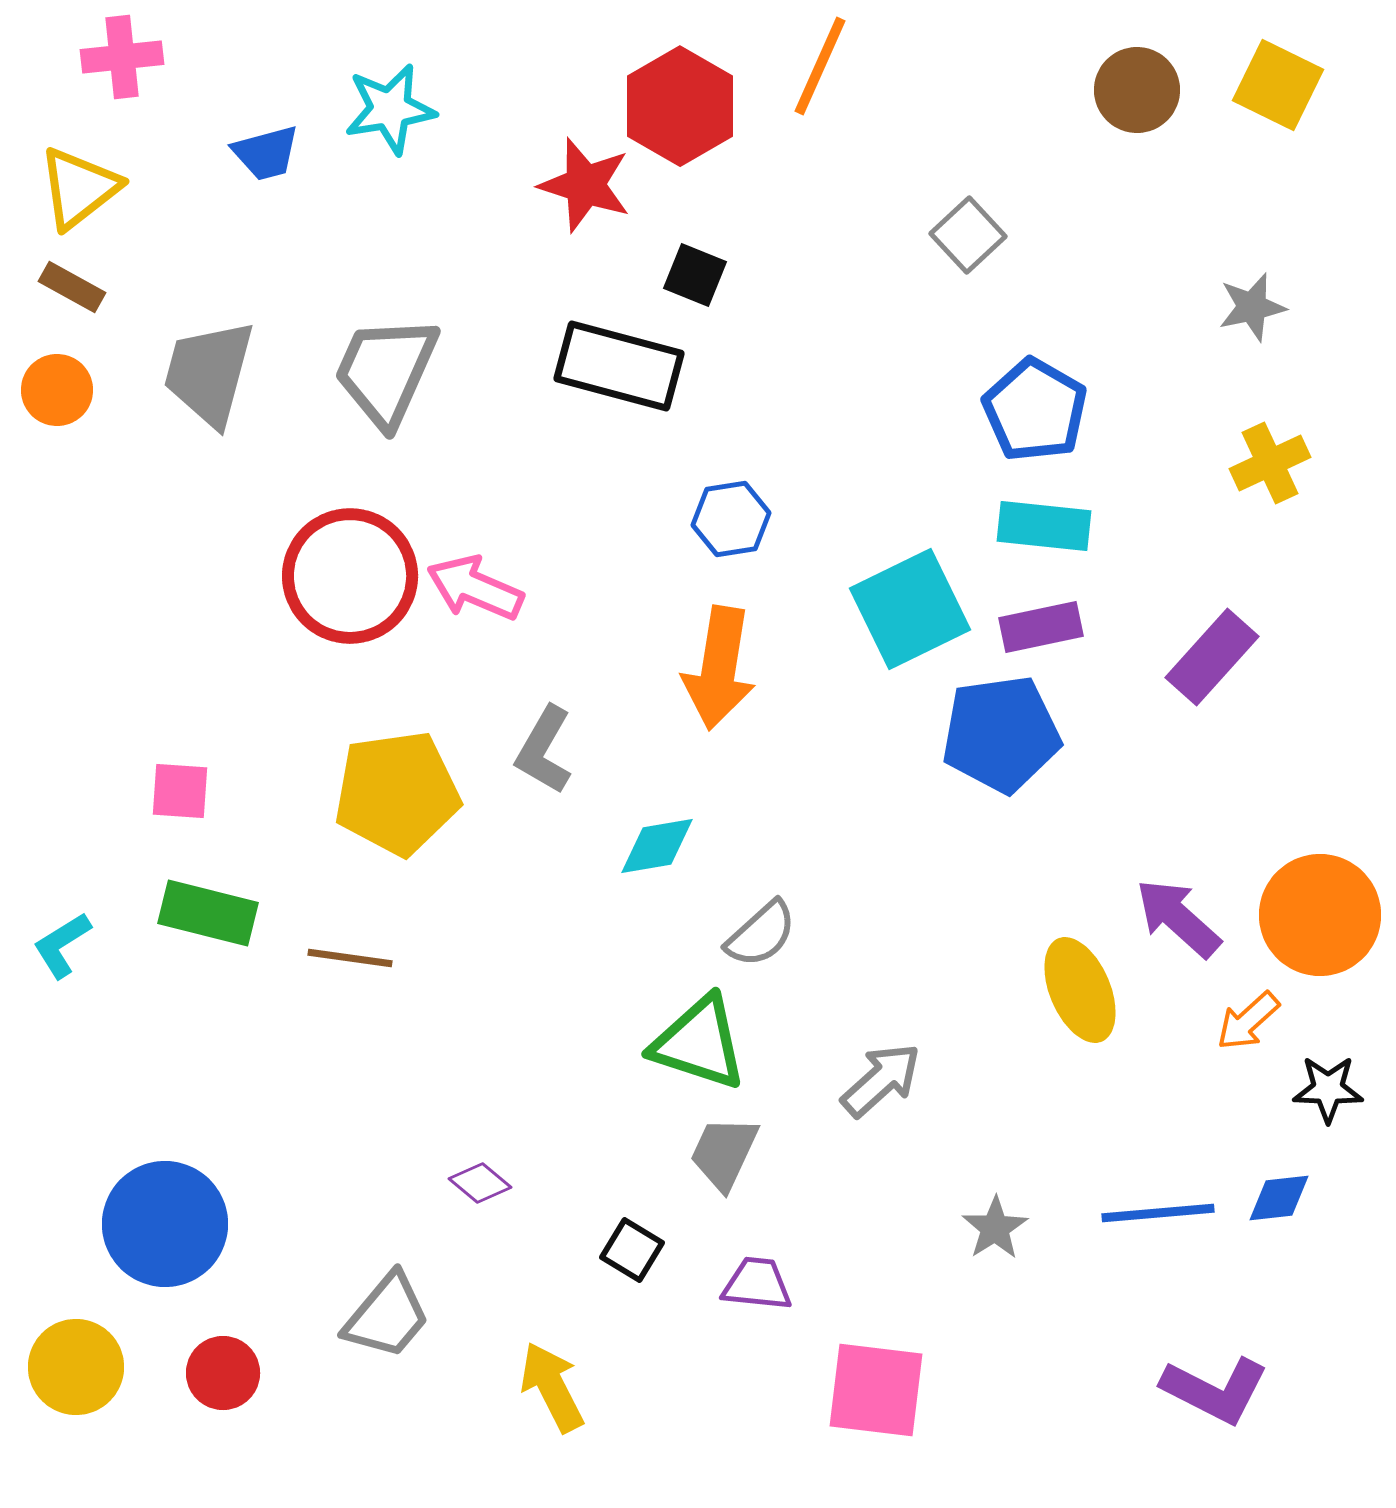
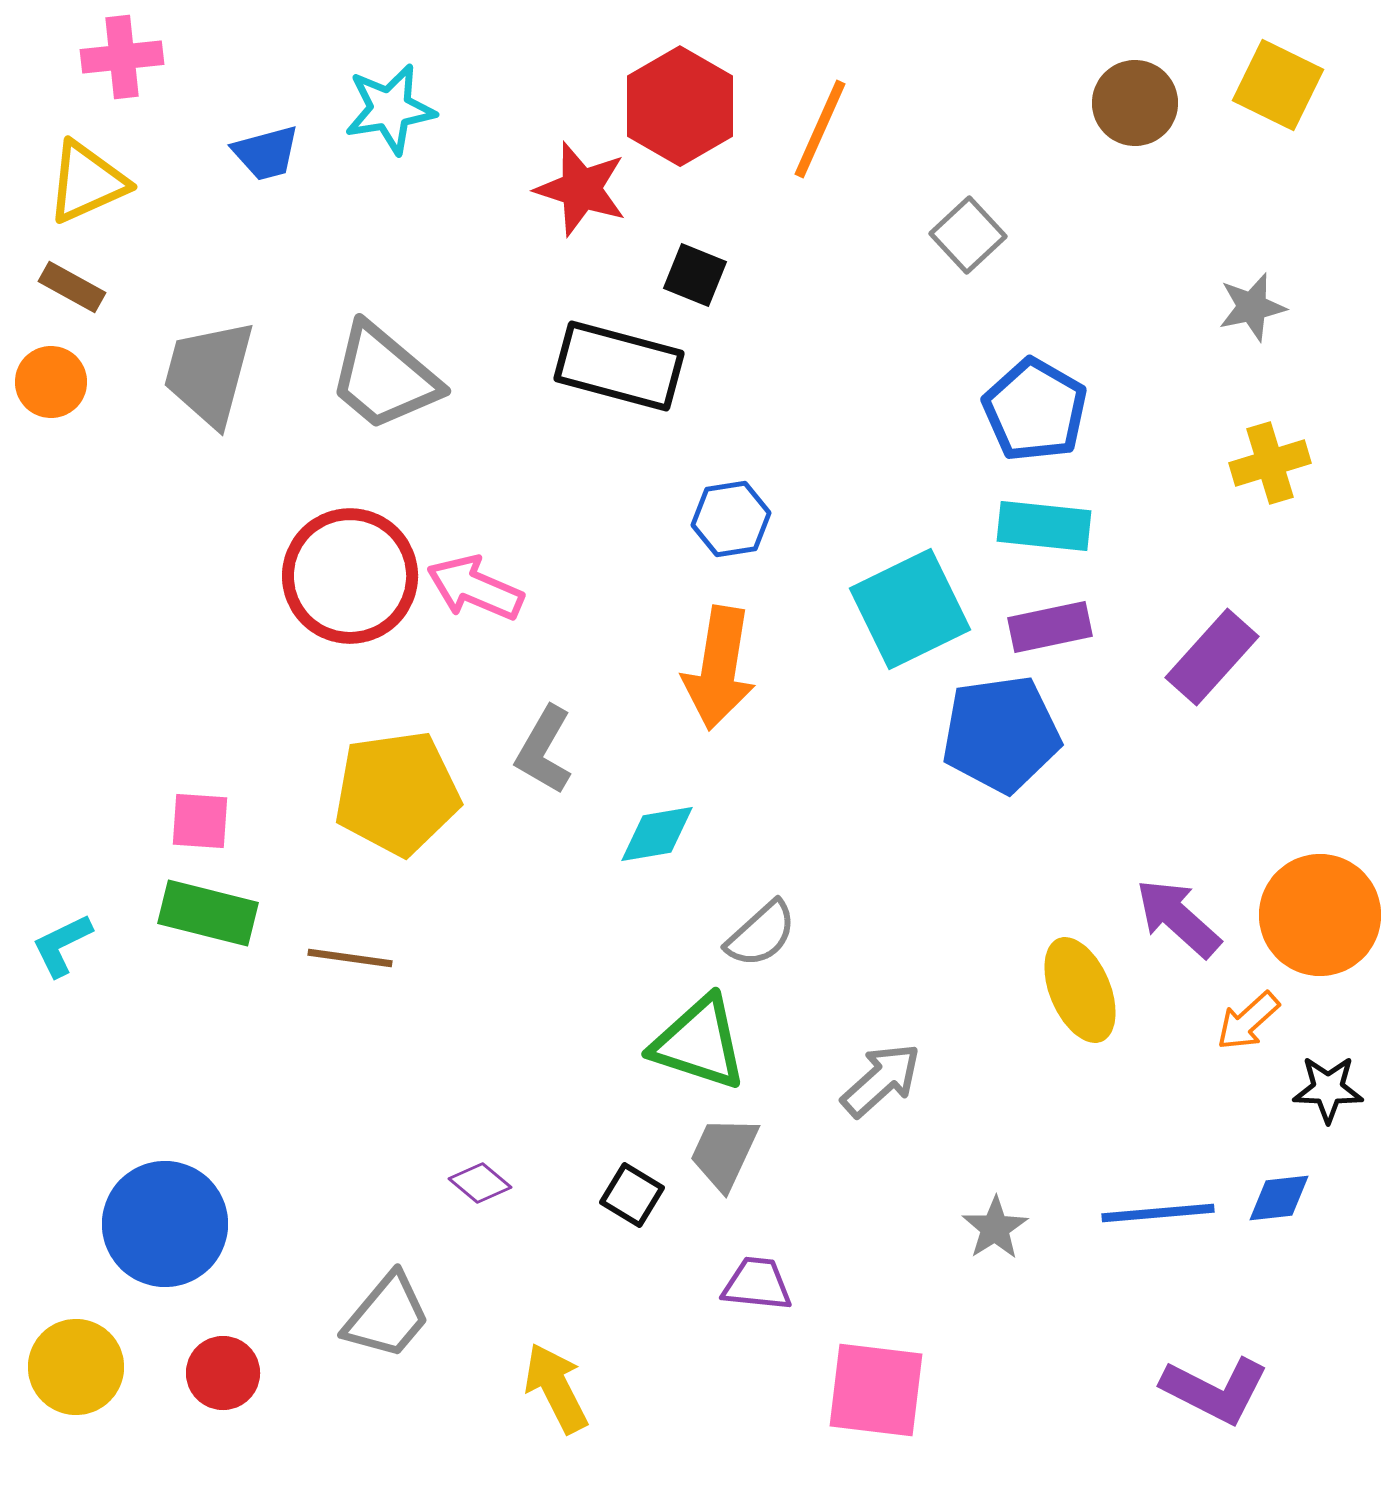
orange line at (820, 66): moved 63 px down
brown circle at (1137, 90): moved 2 px left, 13 px down
red star at (585, 185): moved 4 px left, 4 px down
yellow triangle at (79, 188): moved 8 px right, 6 px up; rotated 14 degrees clockwise
gray trapezoid at (386, 371): moved 2 px left, 6 px down; rotated 74 degrees counterclockwise
orange circle at (57, 390): moved 6 px left, 8 px up
yellow cross at (1270, 463): rotated 8 degrees clockwise
purple rectangle at (1041, 627): moved 9 px right
pink square at (180, 791): moved 20 px right, 30 px down
cyan diamond at (657, 846): moved 12 px up
cyan L-shape at (62, 945): rotated 6 degrees clockwise
black square at (632, 1250): moved 55 px up
yellow arrow at (552, 1387): moved 4 px right, 1 px down
